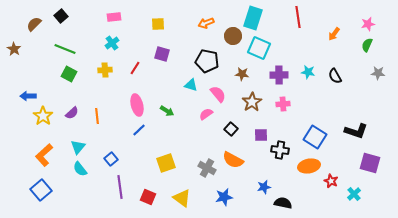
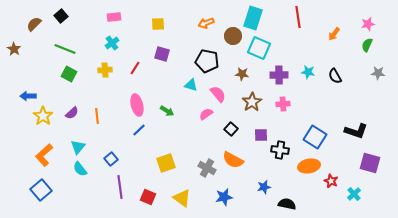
black semicircle at (283, 203): moved 4 px right, 1 px down
